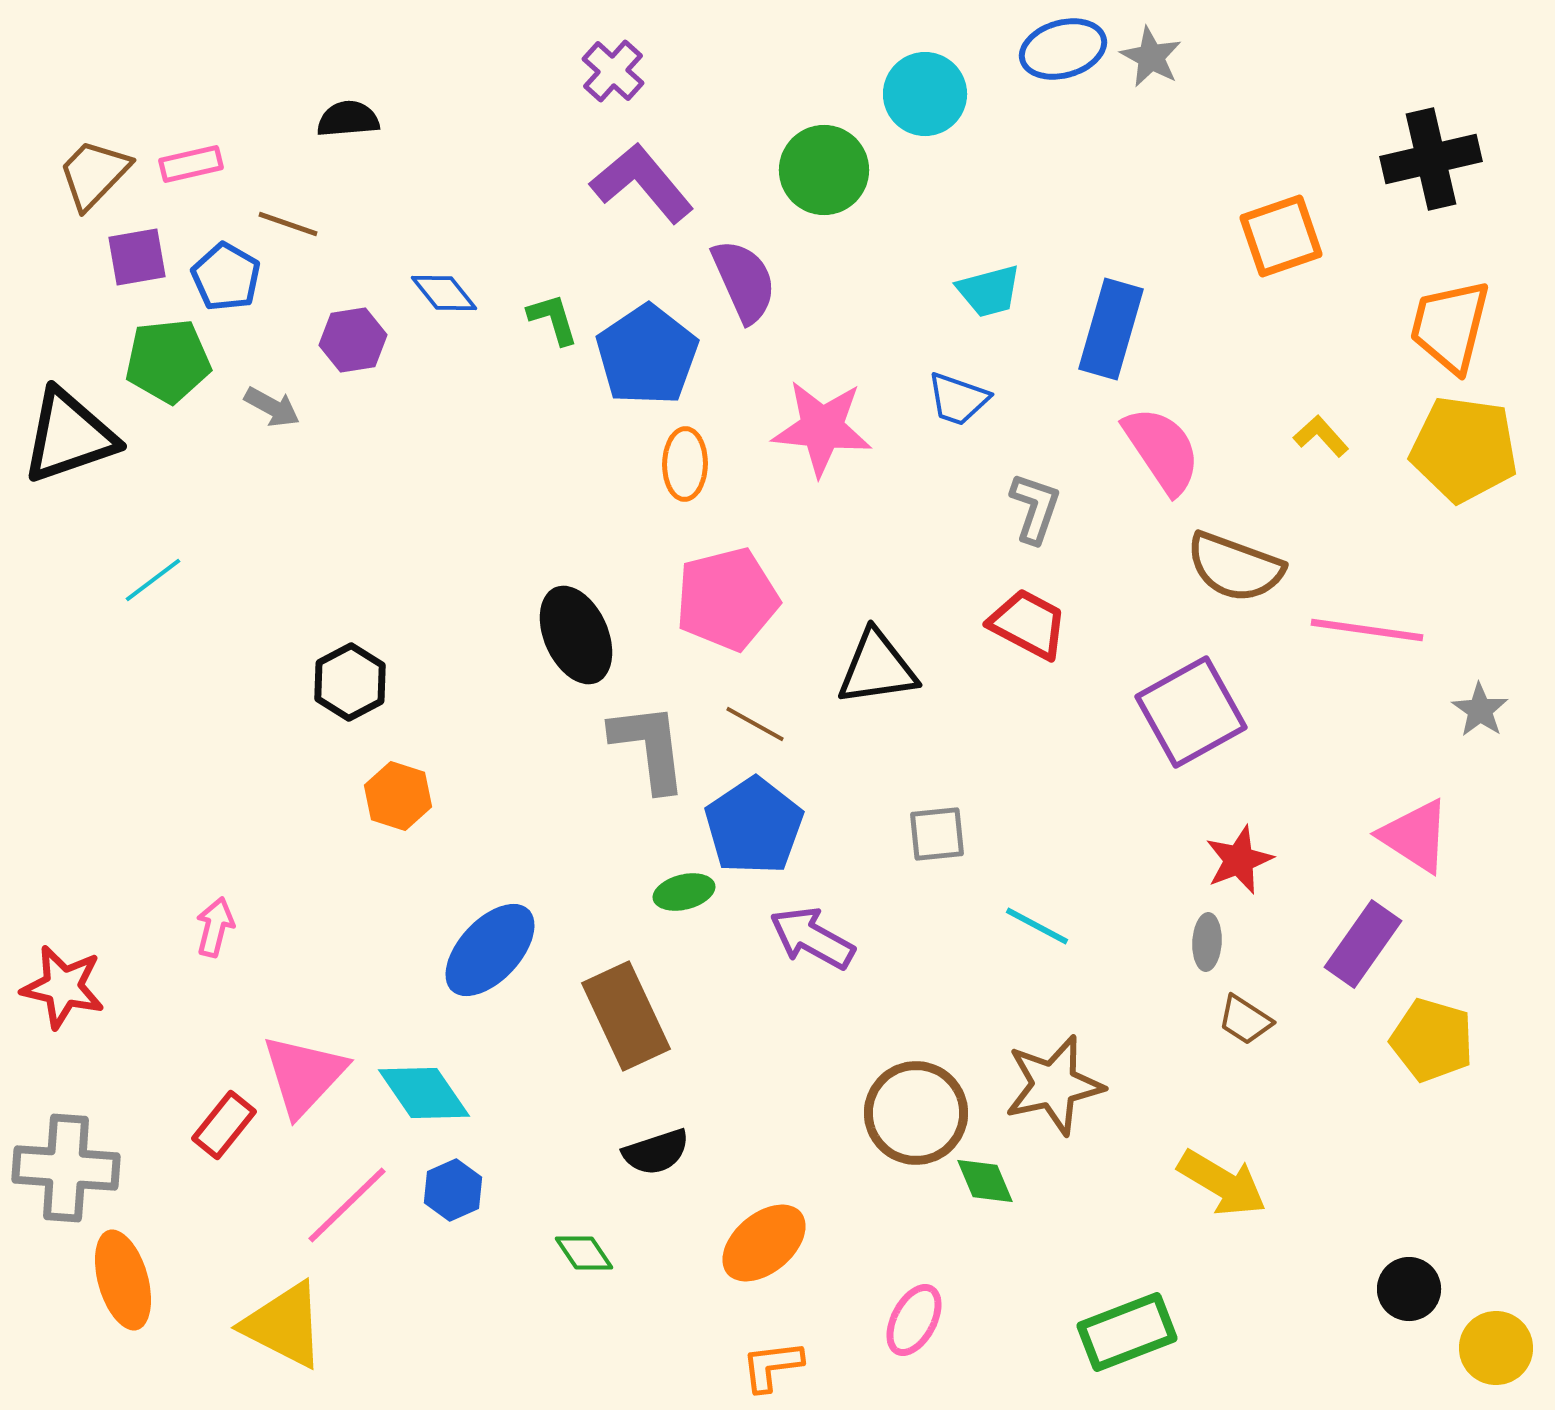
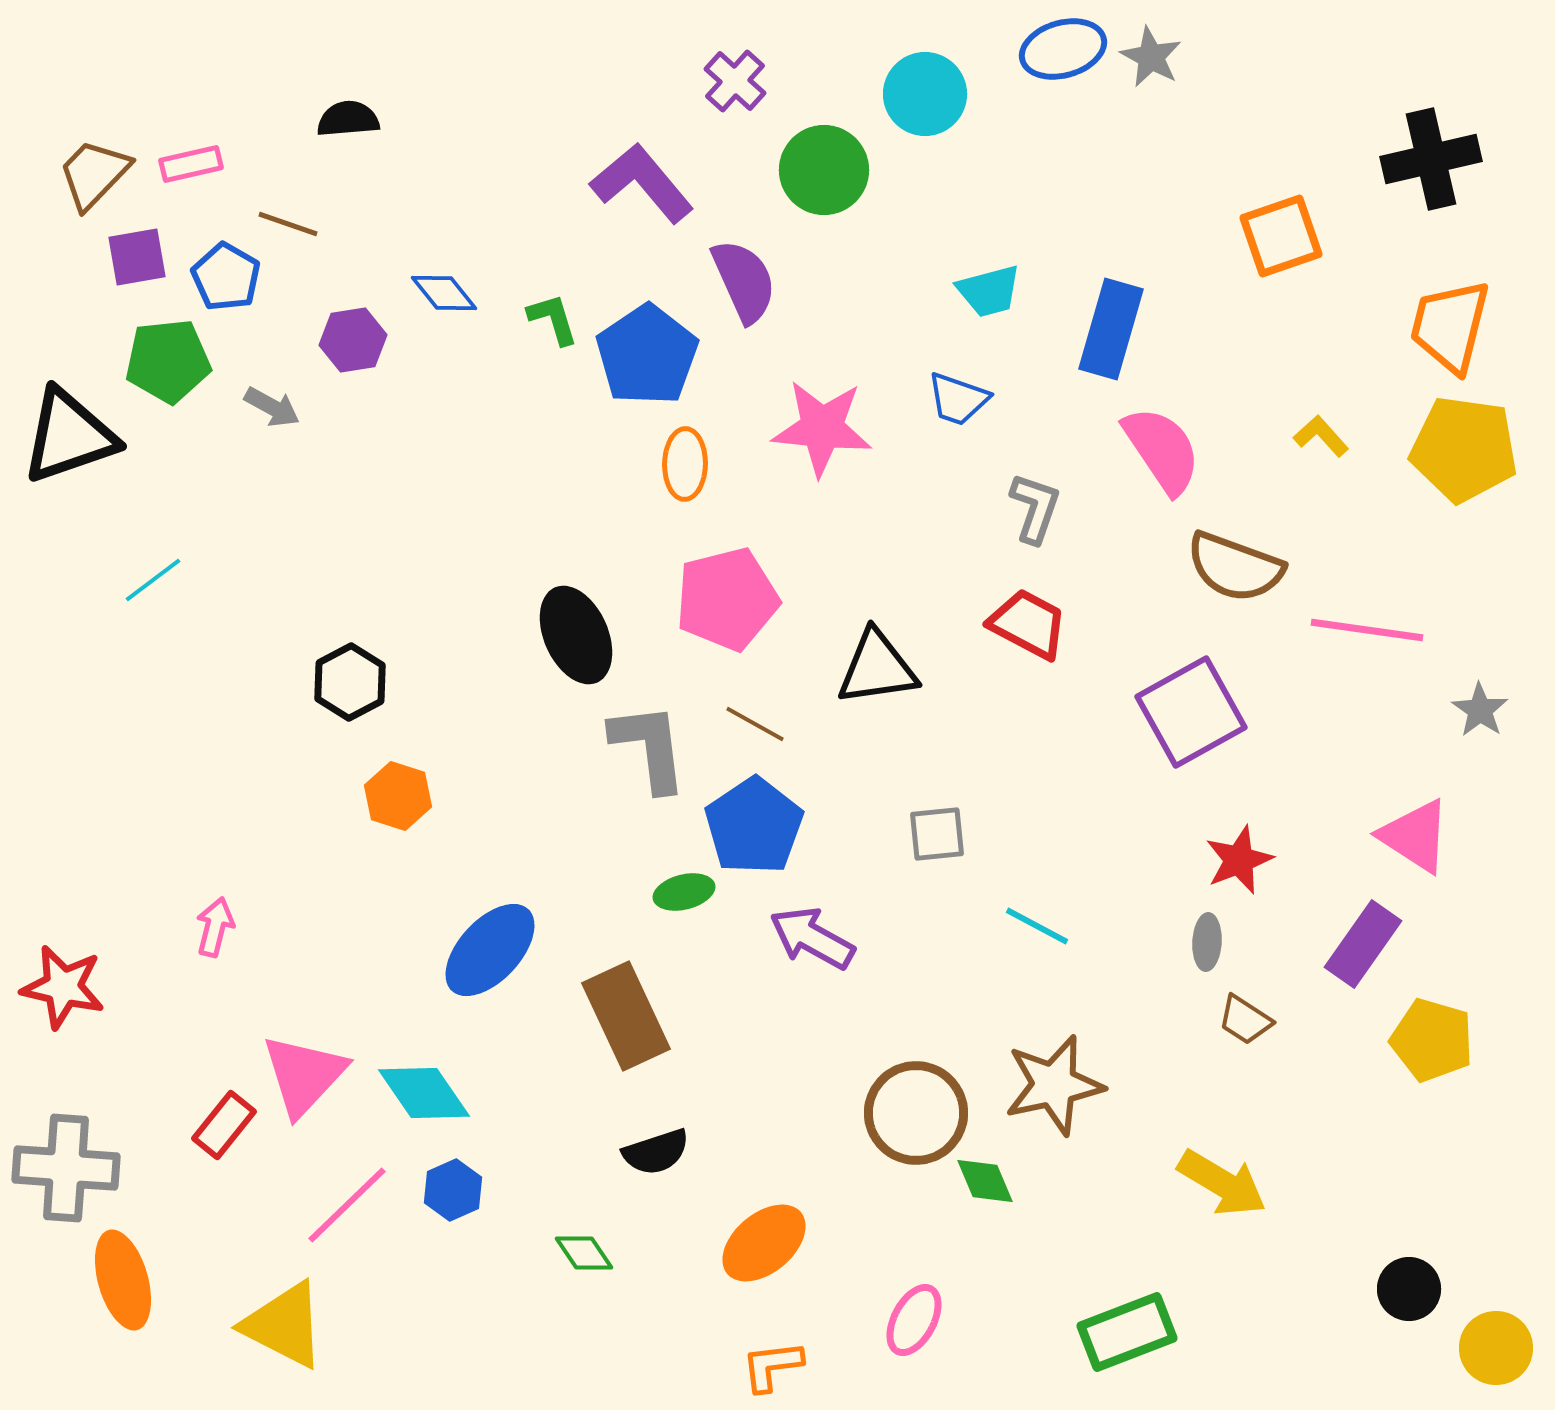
purple cross at (613, 71): moved 122 px right, 10 px down
